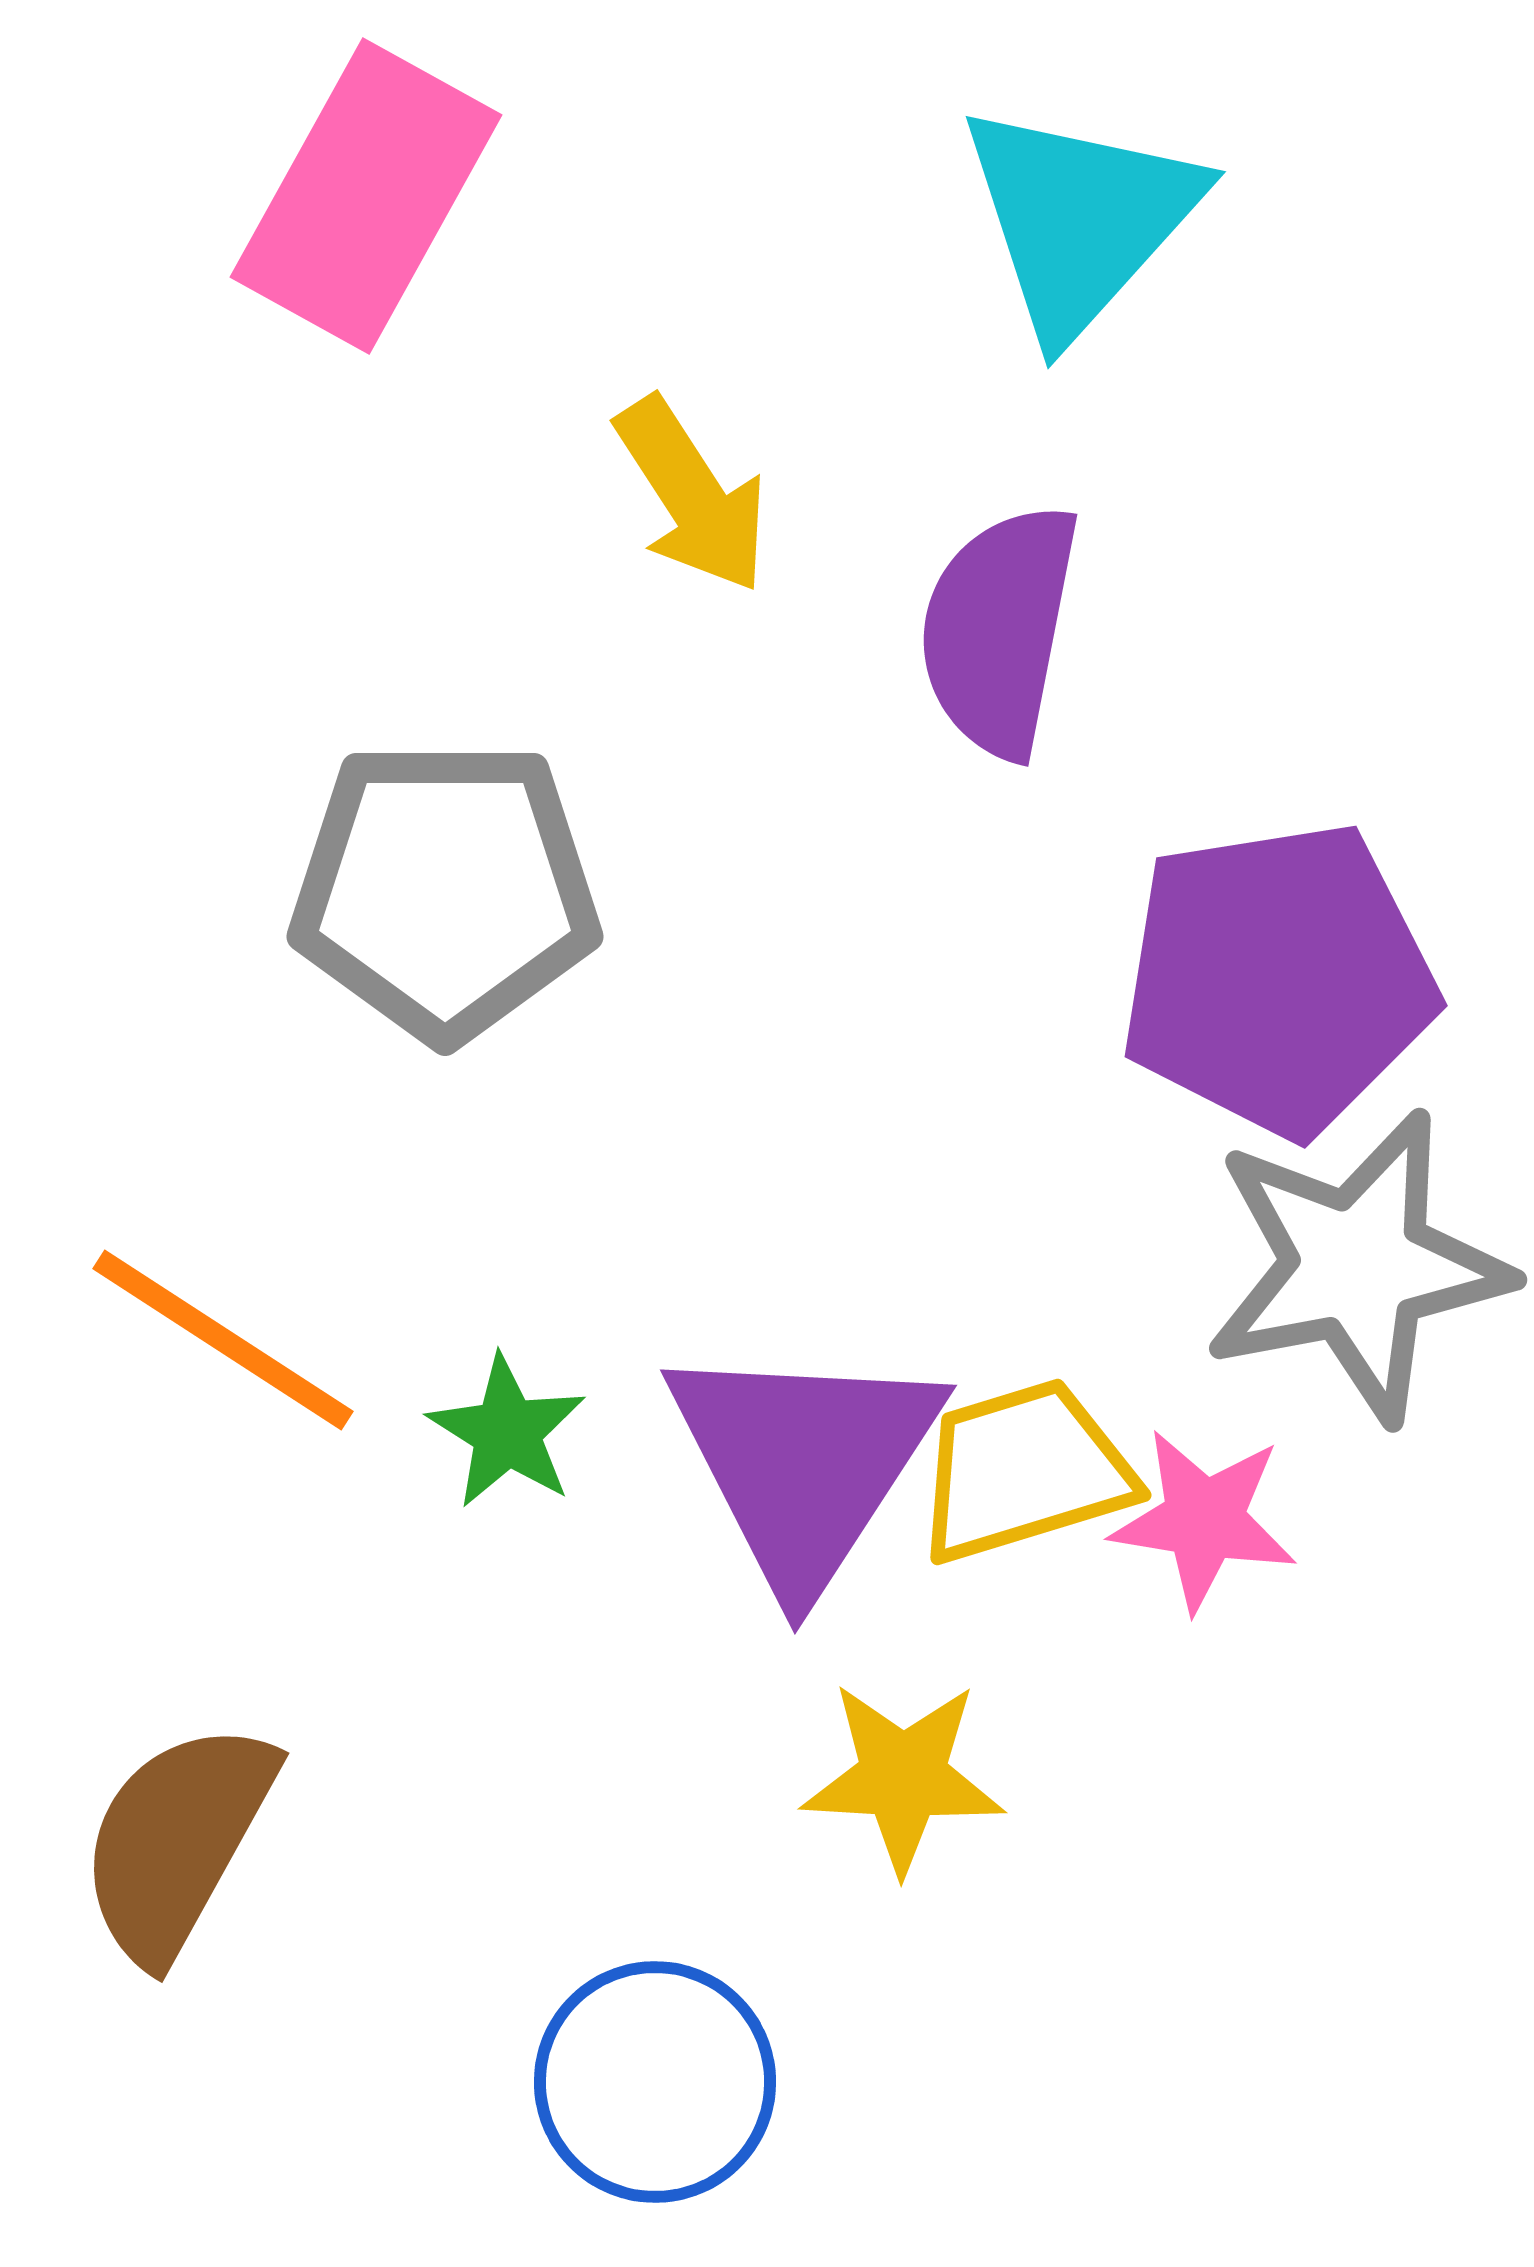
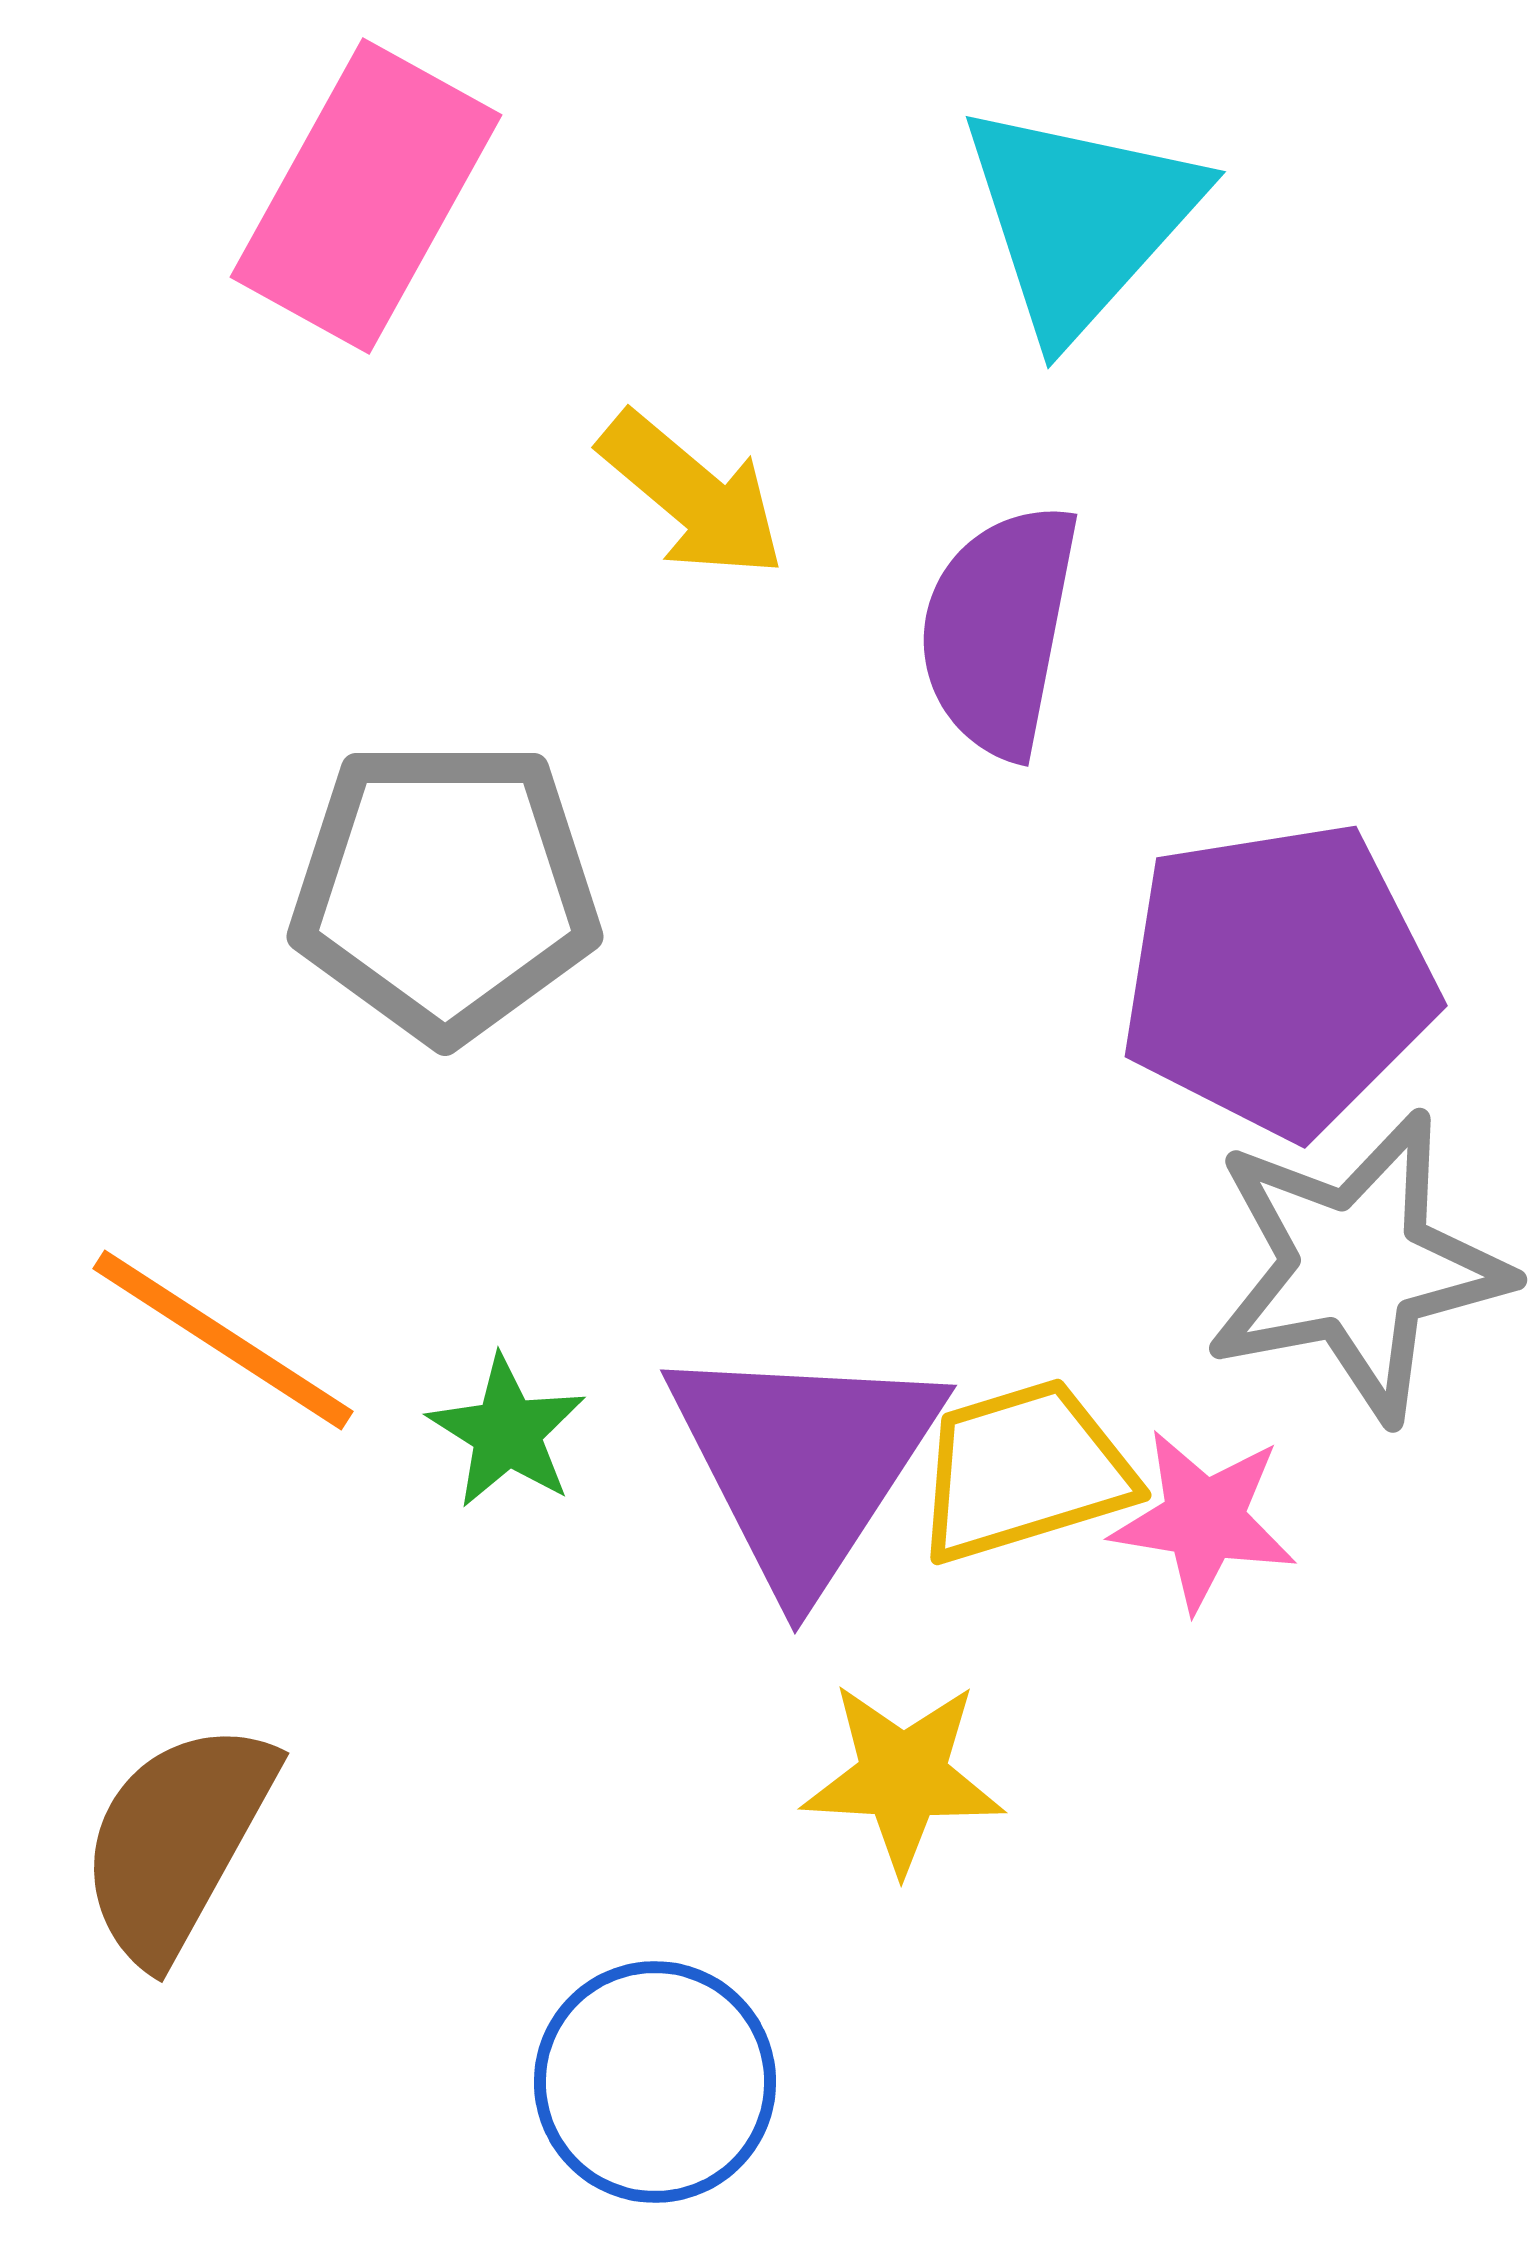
yellow arrow: rotated 17 degrees counterclockwise
